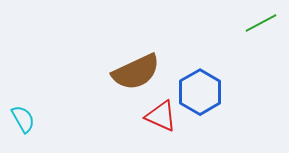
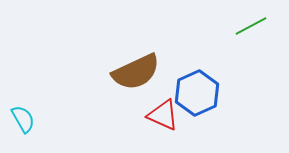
green line: moved 10 px left, 3 px down
blue hexagon: moved 3 px left, 1 px down; rotated 6 degrees clockwise
red triangle: moved 2 px right, 1 px up
